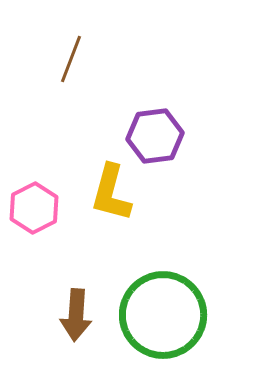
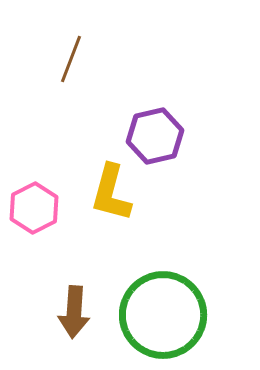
purple hexagon: rotated 6 degrees counterclockwise
brown arrow: moved 2 px left, 3 px up
